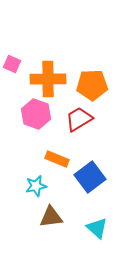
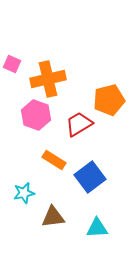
orange cross: rotated 12 degrees counterclockwise
orange pentagon: moved 17 px right, 15 px down; rotated 12 degrees counterclockwise
pink hexagon: moved 1 px down
red trapezoid: moved 5 px down
orange rectangle: moved 3 px left, 1 px down; rotated 10 degrees clockwise
cyan star: moved 12 px left, 7 px down
brown triangle: moved 2 px right
cyan triangle: rotated 45 degrees counterclockwise
